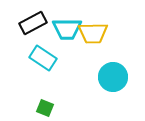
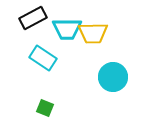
black rectangle: moved 5 px up
